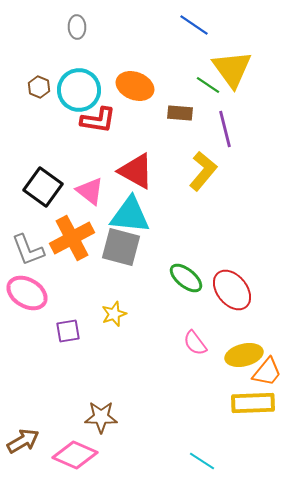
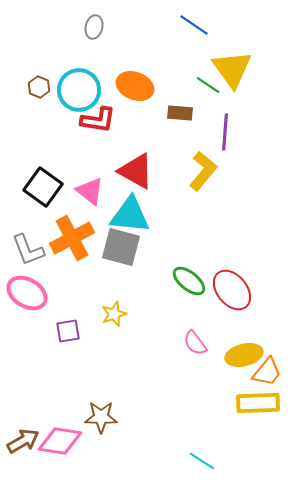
gray ellipse: moved 17 px right; rotated 15 degrees clockwise
purple line: moved 3 px down; rotated 18 degrees clockwise
green ellipse: moved 3 px right, 3 px down
yellow rectangle: moved 5 px right
pink diamond: moved 15 px left, 14 px up; rotated 15 degrees counterclockwise
